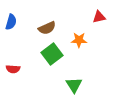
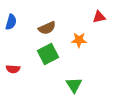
green square: moved 4 px left; rotated 10 degrees clockwise
